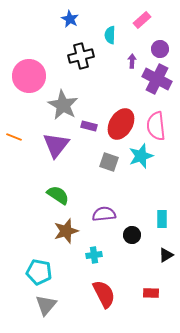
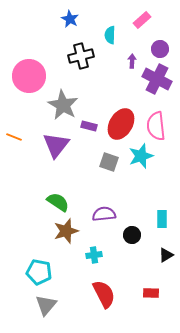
green semicircle: moved 7 px down
